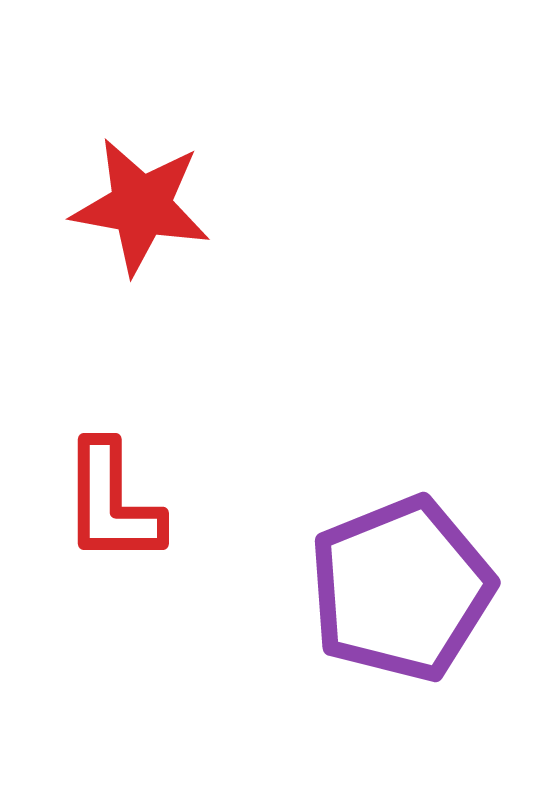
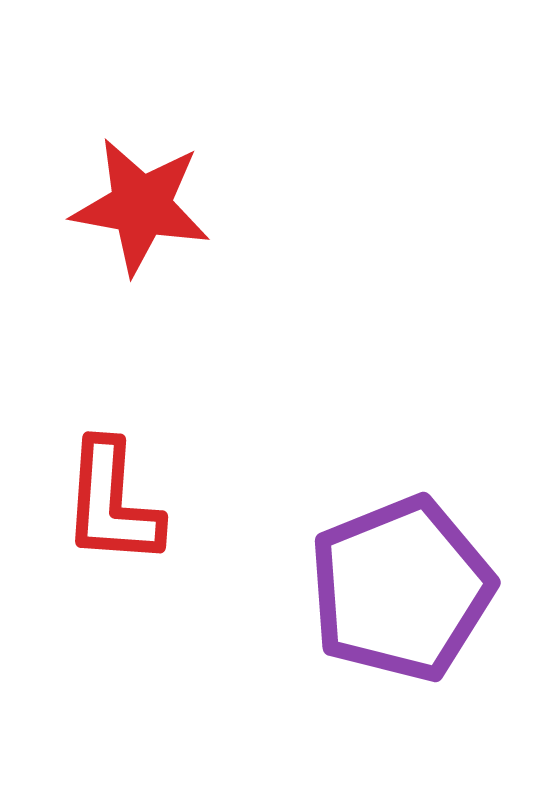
red L-shape: rotated 4 degrees clockwise
